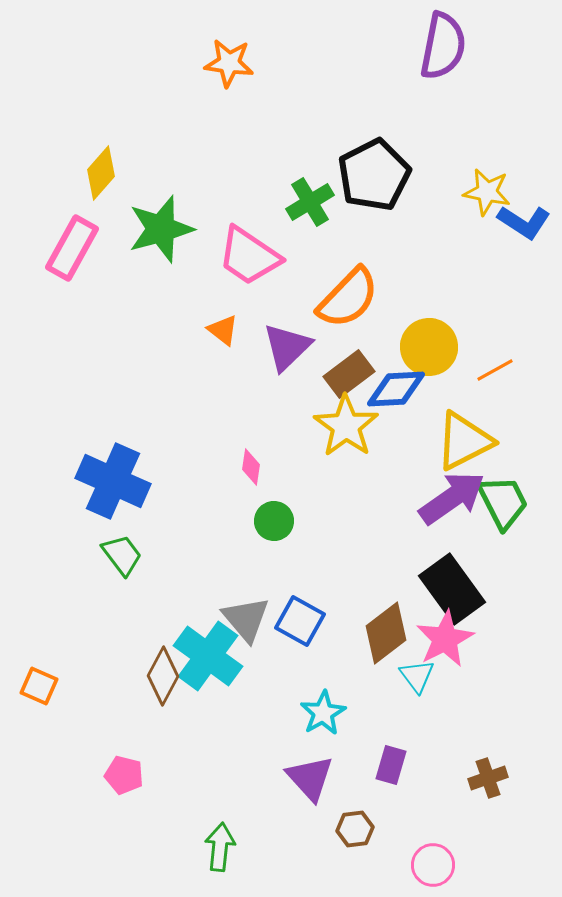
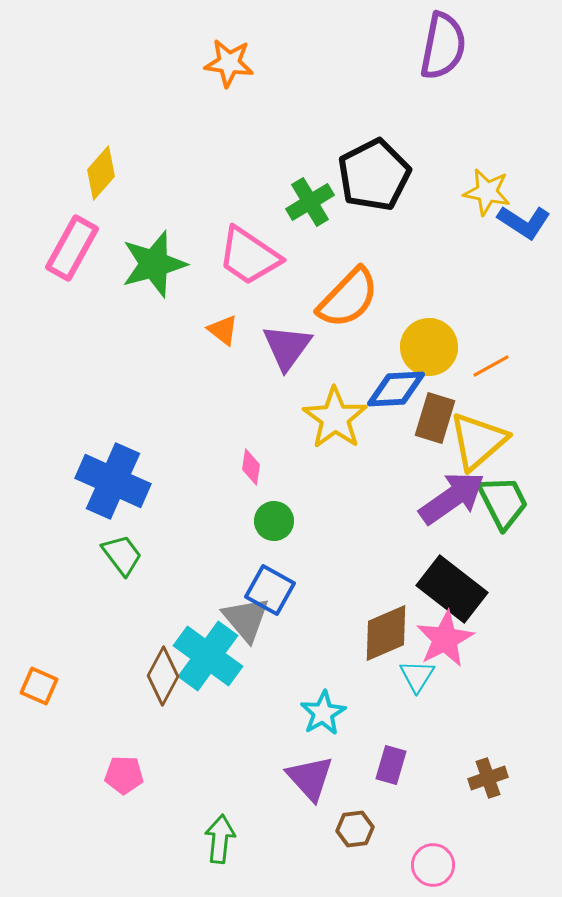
green star at (161, 229): moved 7 px left, 35 px down
purple triangle at (287, 347): rotated 10 degrees counterclockwise
orange line at (495, 370): moved 4 px left, 4 px up
brown rectangle at (349, 374): moved 86 px right, 44 px down; rotated 36 degrees counterclockwise
yellow star at (346, 426): moved 11 px left, 8 px up
yellow triangle at (464, 441): moved 14 px right; rotated 14 degrees counterclockwise
black rectangle at (452, 589): rotated 16 degrees counterclockwise
blue square at (300, 621): moved 30 px left, 31 px up
brown diamond at (386, 633): rotated 14 degrees clockwise
cyan triangle at (417, 676): rotated 9 degrees clockwise
pink pentagon at (124, 775): rotated 12 degrees counterclockwise
green arrow at (220, 847): moved 8 px up
